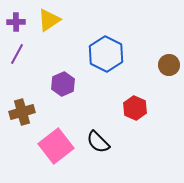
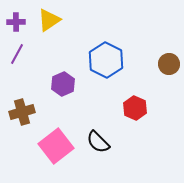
blue hexagon: moved 6 px down
brown circle: moved 1 px up
